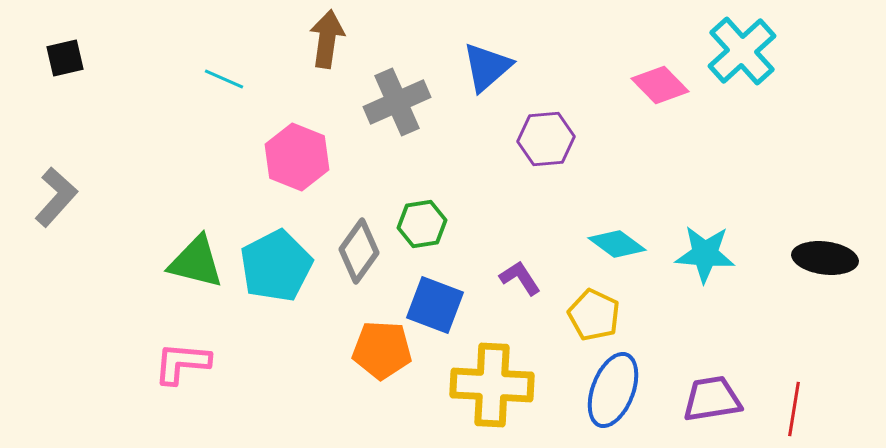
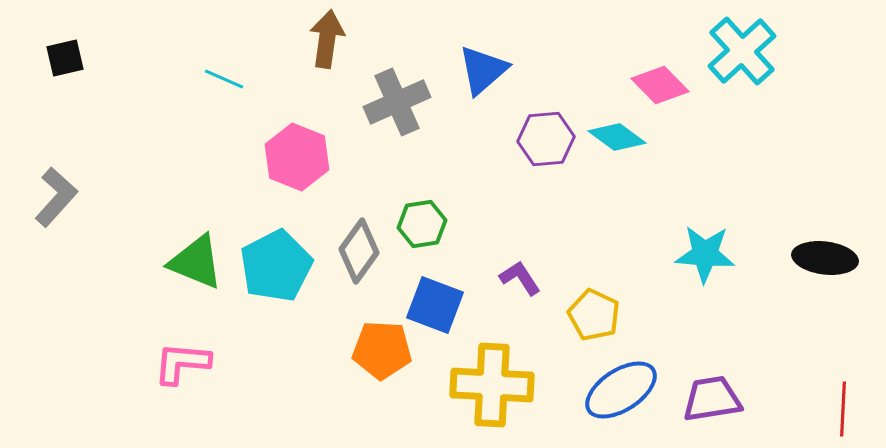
blue triangle: moved 4 px left, 3 px down
cyan diamond: moved 107 px up
green triangle: rotated 8 degrees clockwise
blue ellipse: moved 8 px right; rotated 36 degrees clockwise
red line: moved 49 px right; rotated 6 degrees counterclockwise
